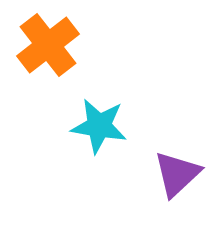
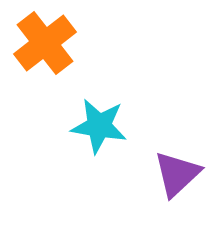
orange cross: moved 3 px left, 2 px up
